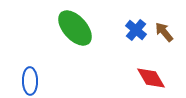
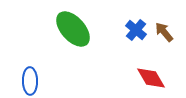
green ellipse: moved 2 px left, 1 px down
